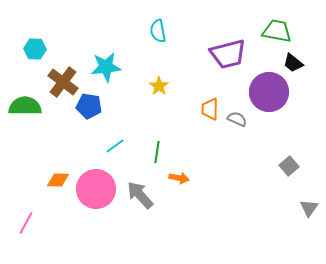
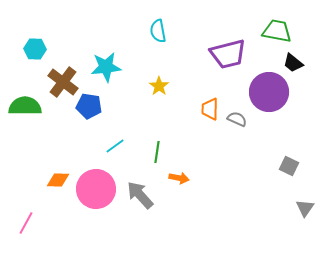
gray square: rotated 24 degrees counterclockwise
gray triangle: moved 4 px left
